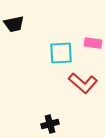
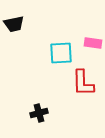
red L-shape: rotated 48 degrees clockwise
black cross: moved 11 px left, 11 px up
